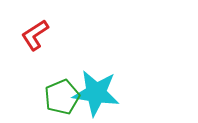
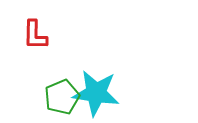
red L-shape: rotated 56 degrees counterclockwise
